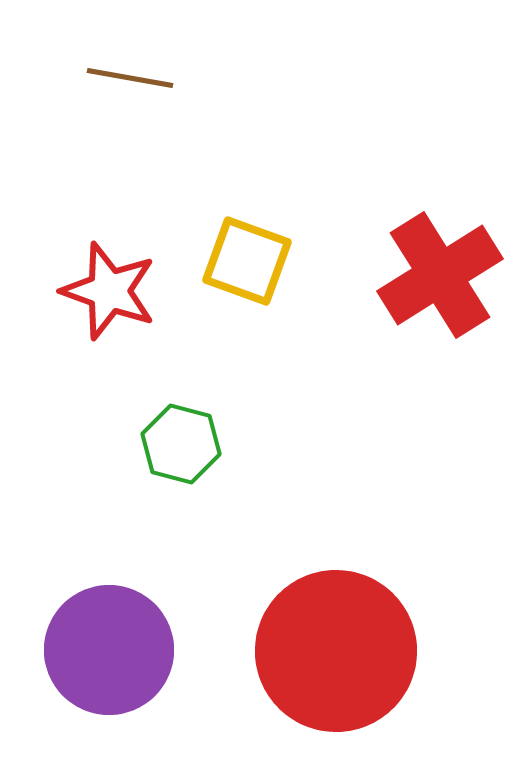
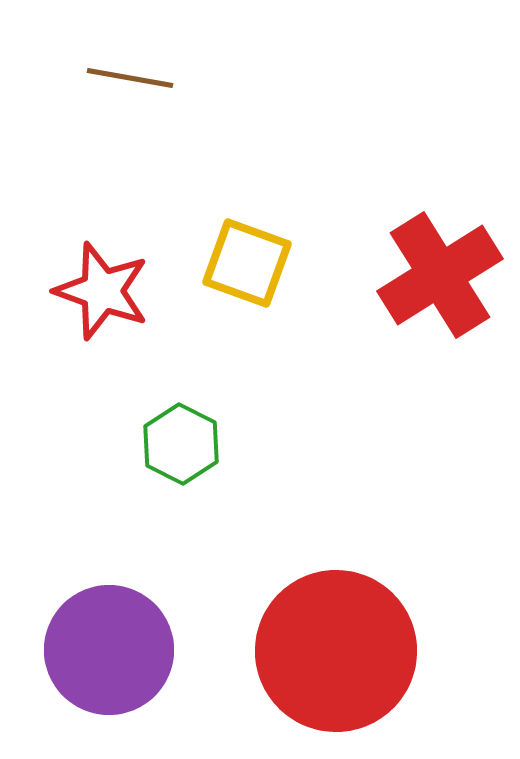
yellow square: moved 2 px down
red star: moved 7 px left
green hexagon: rotated 12 degrees clockwise
